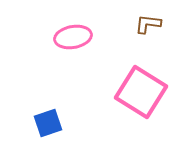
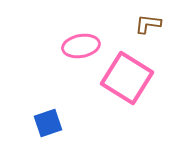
pink ellipse: moved 8 px right, 9 px down
pink square: moved 14 px left, 14 px up
